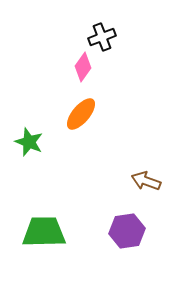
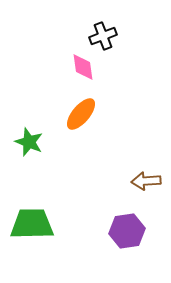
black cross: moved 1 px right, 1 px up
pink diamond: rotated 44 degrees counterclockwise
brown arrow: rotated 24 degrees counterclockwise
green trapezoid: moved 12 px left, 8 px up
